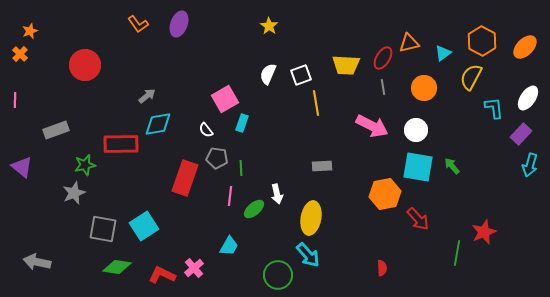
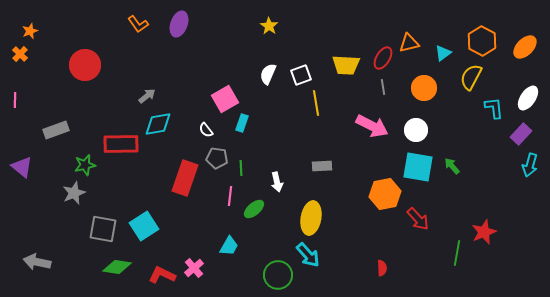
white arrow at (277, 194): moved 12 px up
